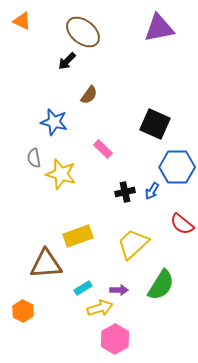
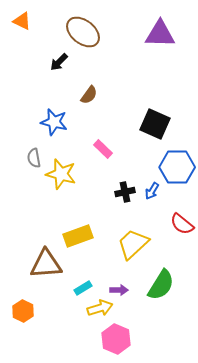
purple triangle: moved 1 px right, 6 px down; rotated 12 degrees clockwise
black arrow: moved 8 px left, 1 px down
pink hexagon: moved 1 px right; rotated 8 degrees counterclockwise
